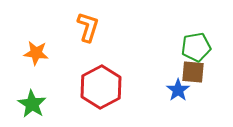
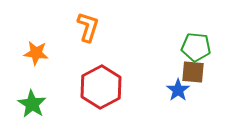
green pentagon: rotated 16 degrees clockwise
